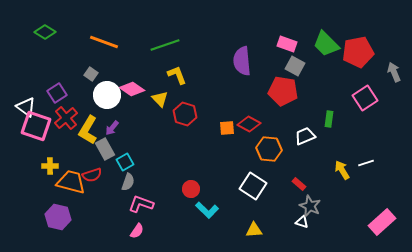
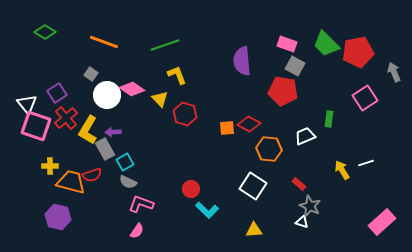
white triangle at (26, 107): moved 1 px right, 3 px up; rotated 15 degrees clockwise
purple arrow at (112, 128): moved 1 px right, 4 px down; rotated 49 degrees clockwise
gray semicircle at (128, 182): rotated 96 degrees clockwise
